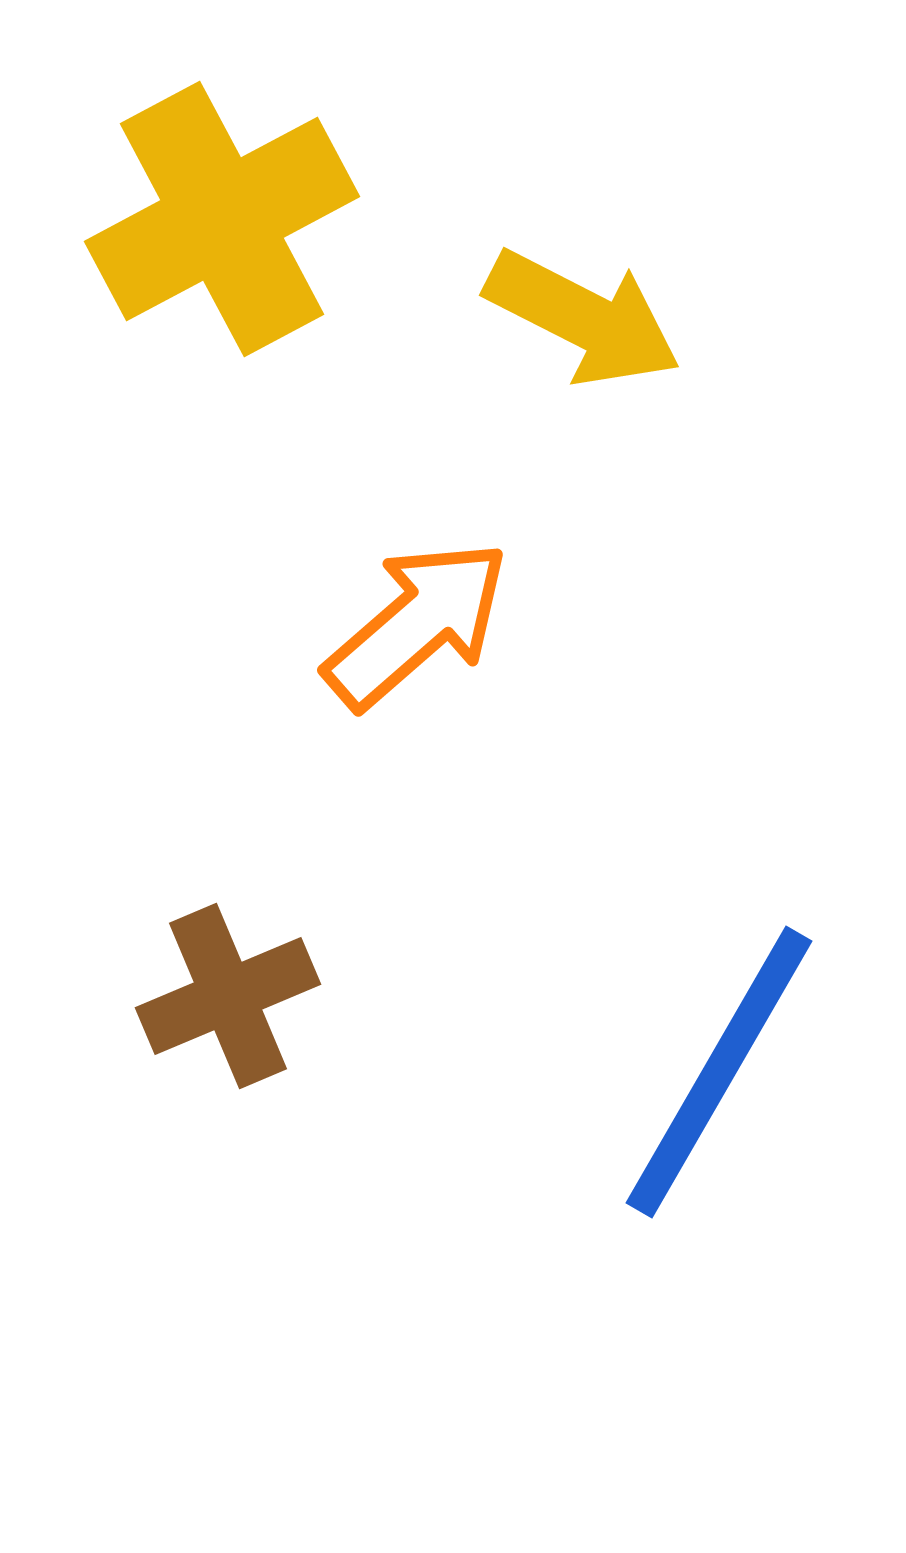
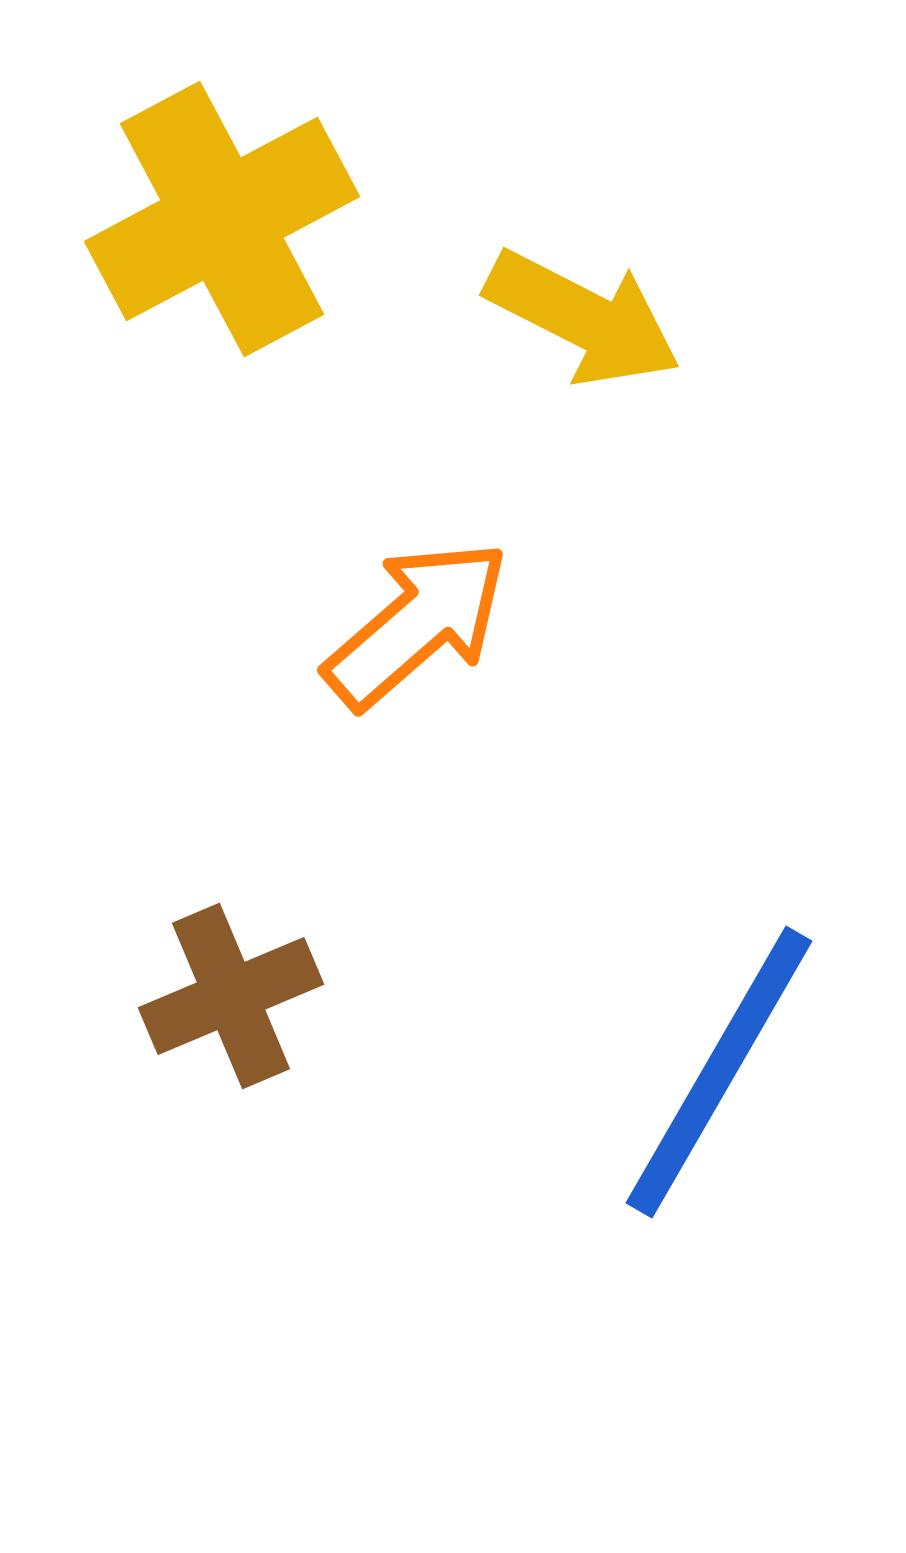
brown cross: moved 3 px right
